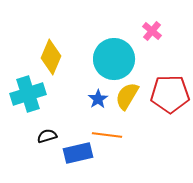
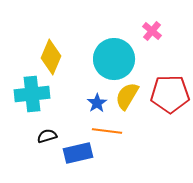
cyan cross: moved 4 px right; rotated 12 degrees clockwise
blue star: moved 1 px left, 4 px down
orange line: moved 4 px up
